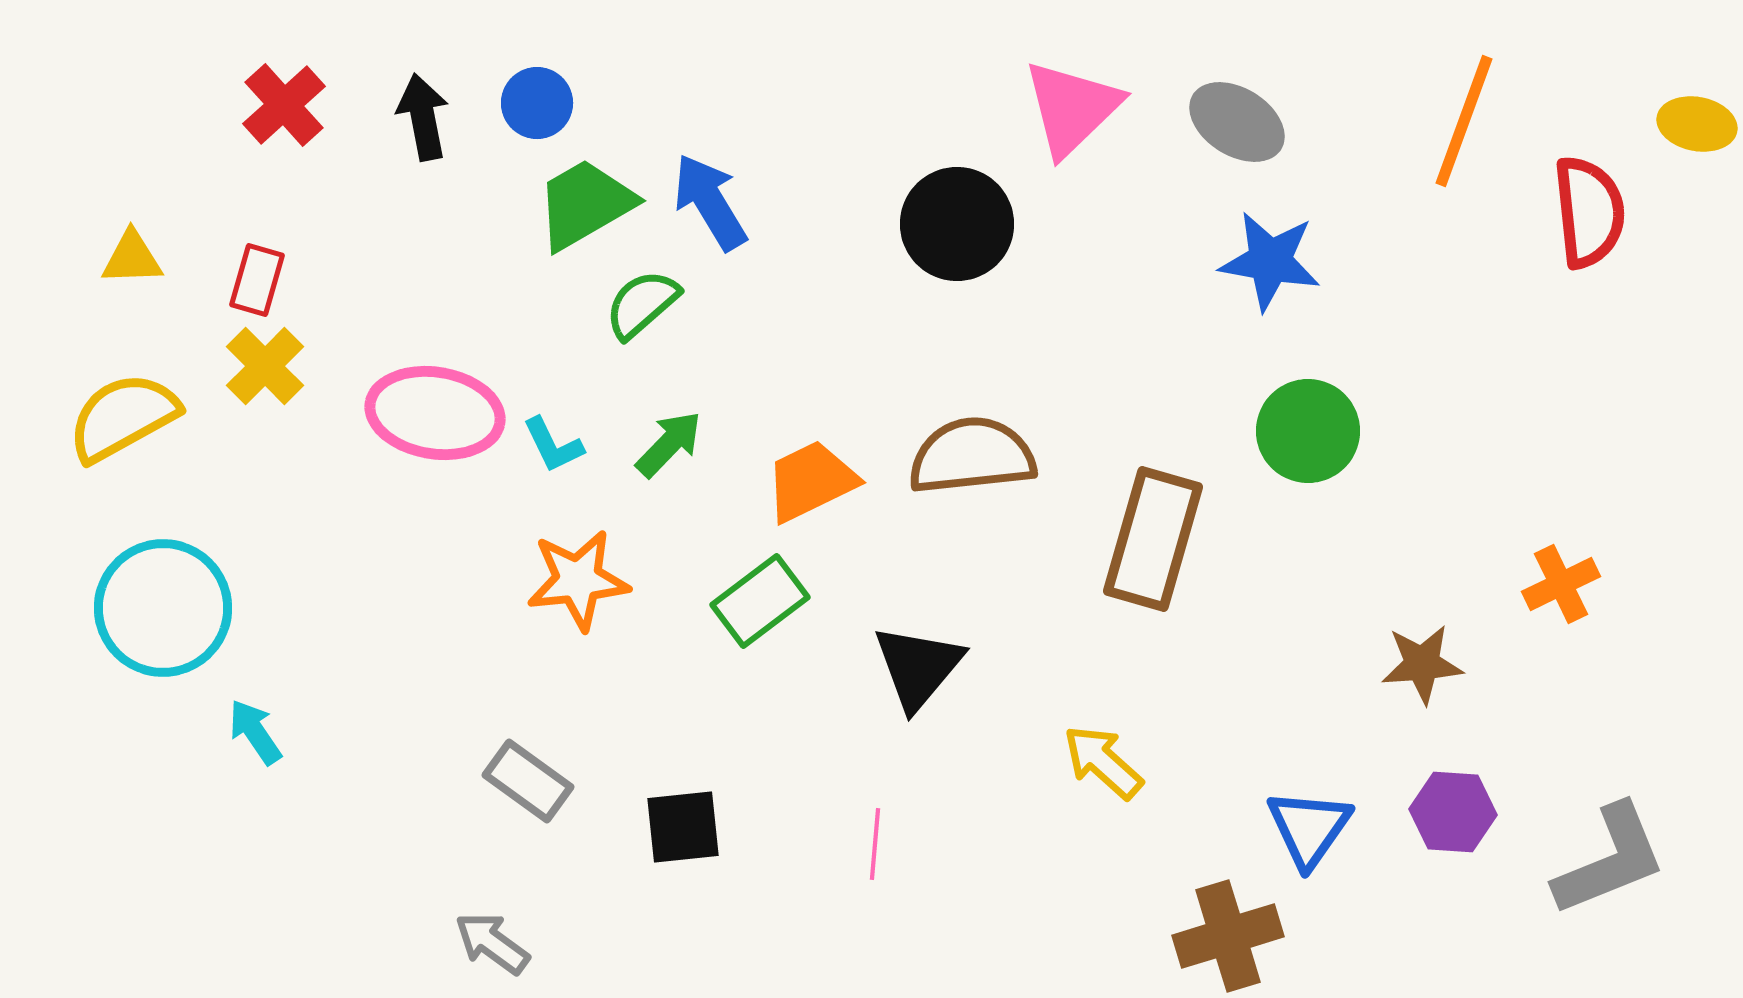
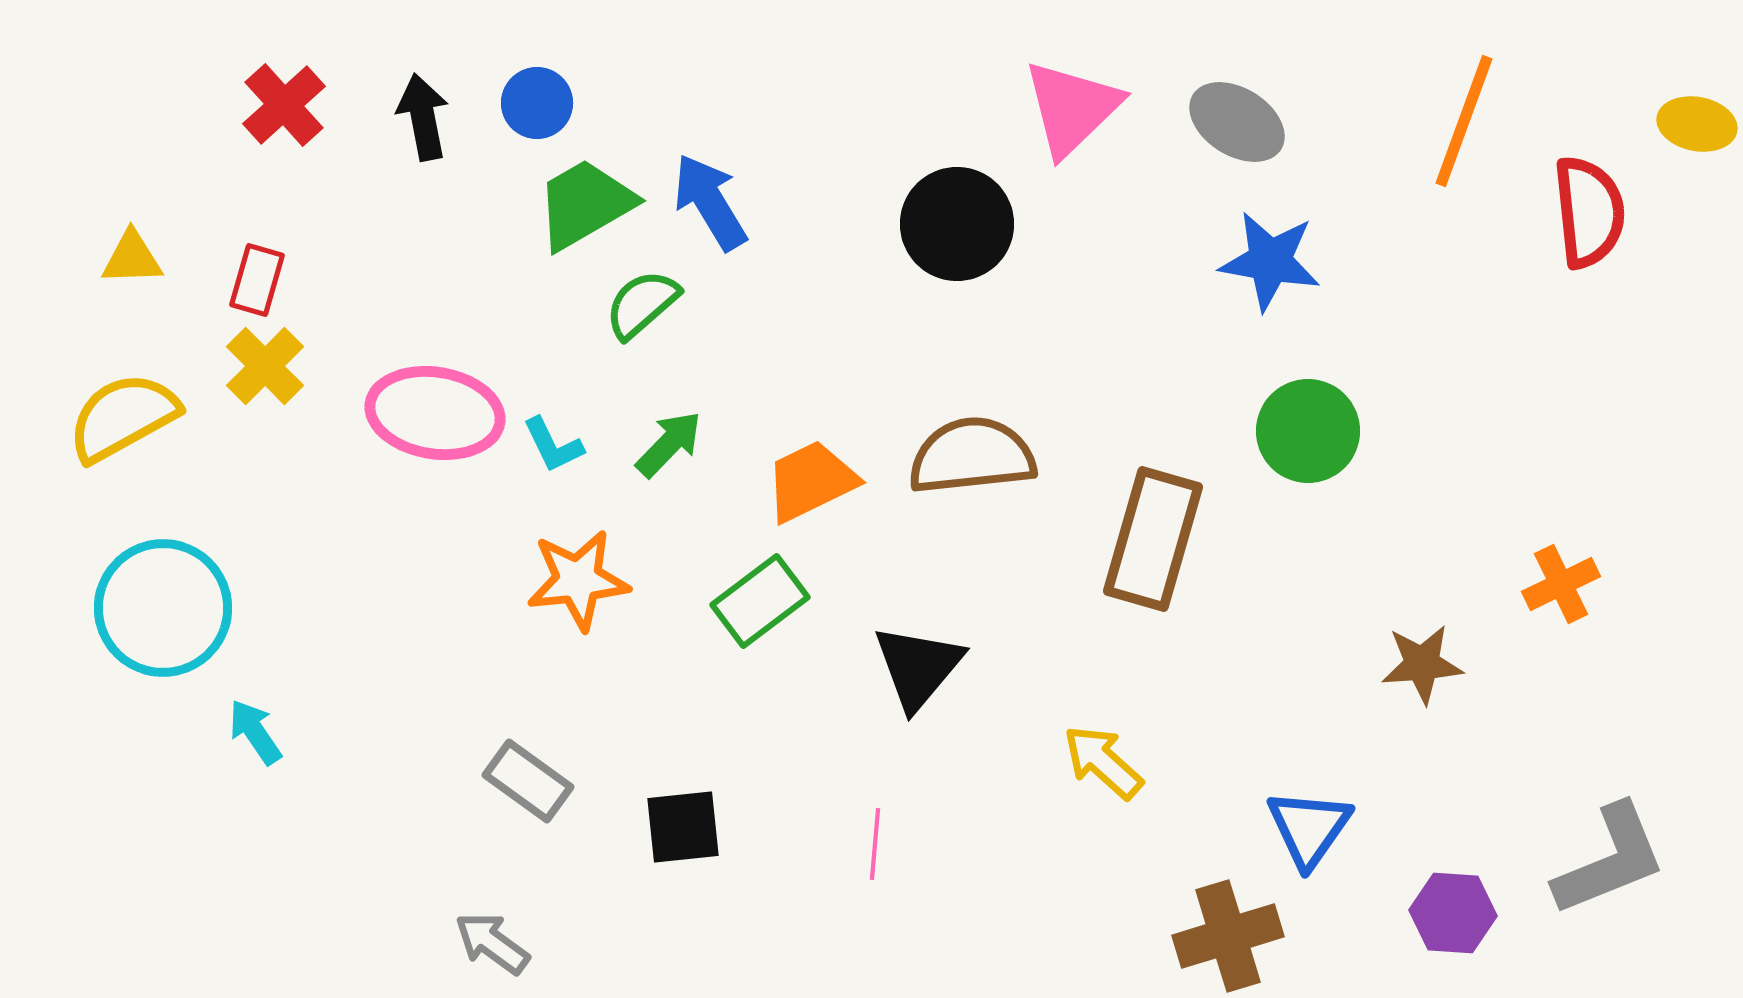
purple hexagon: moved 101 px down
